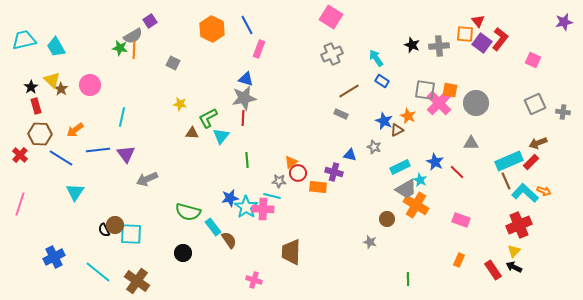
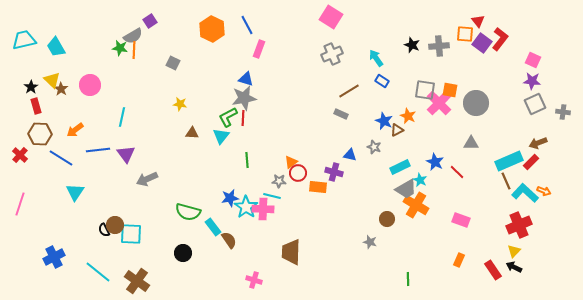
purple star at (564, 22): moved 32 px left, 59 px down; rotated 18 degrees clockwise
green L-shape at (208, 118): moved 20 px right, 1 px up
